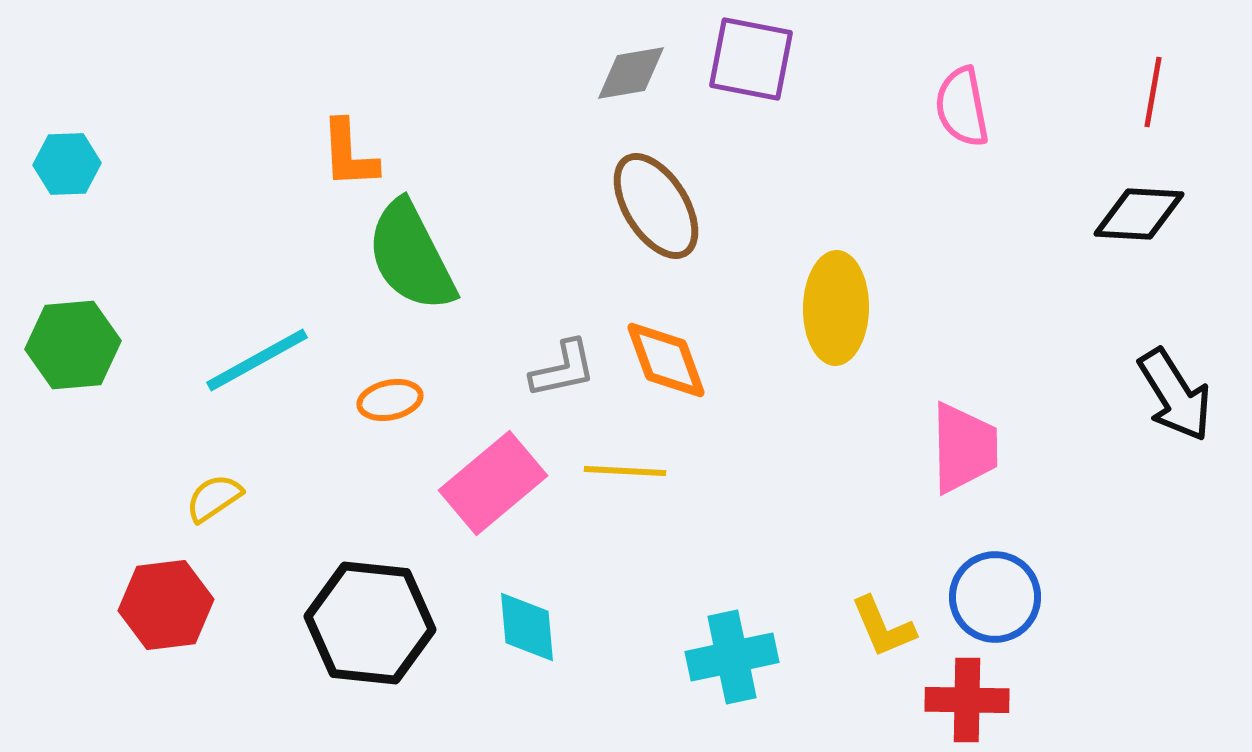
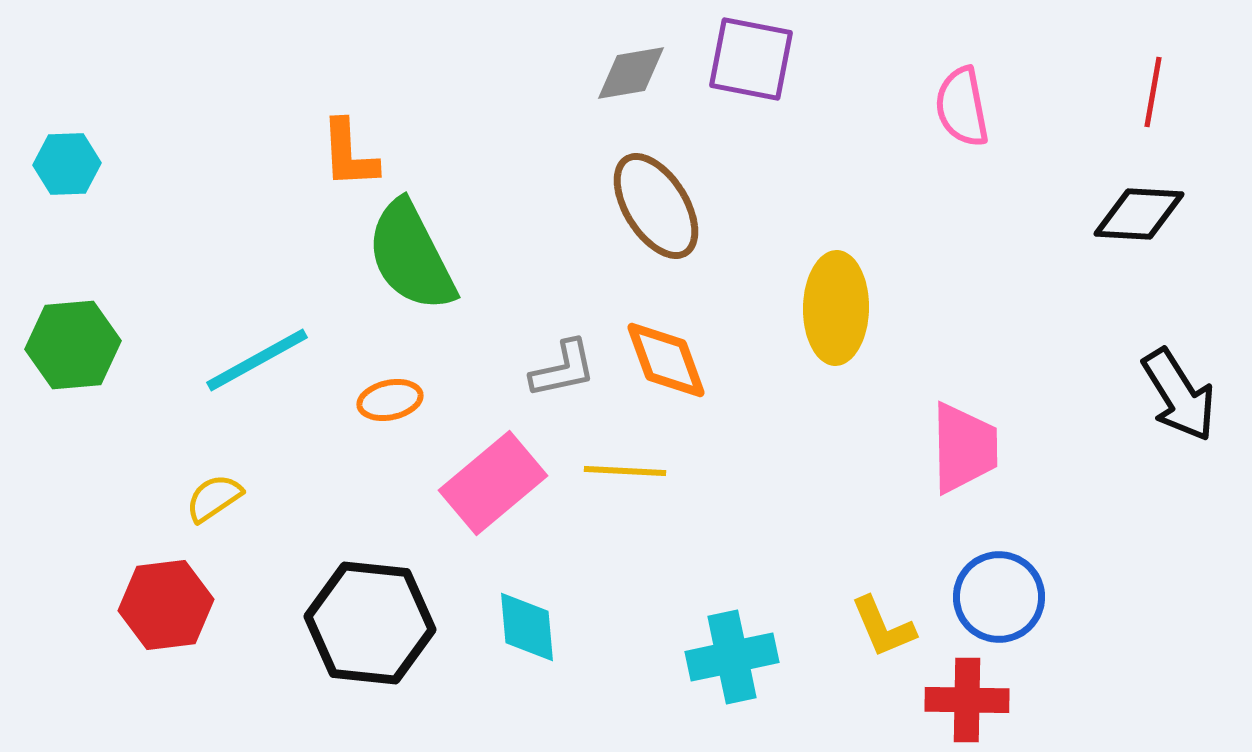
black arrow: moved 4 px right
blue circle: moved 4 px right
